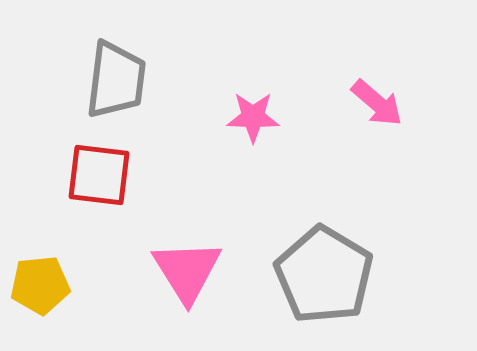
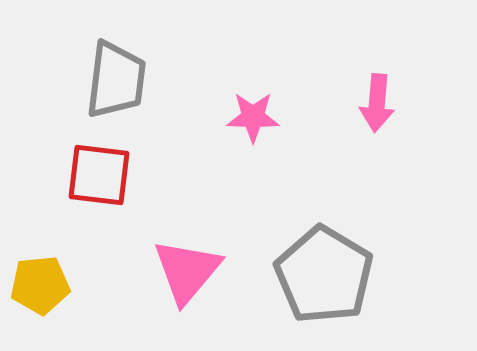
pink arrow: rotated 54 degrees clockwise
pink triangle: rotated 12 degrees clockwise
